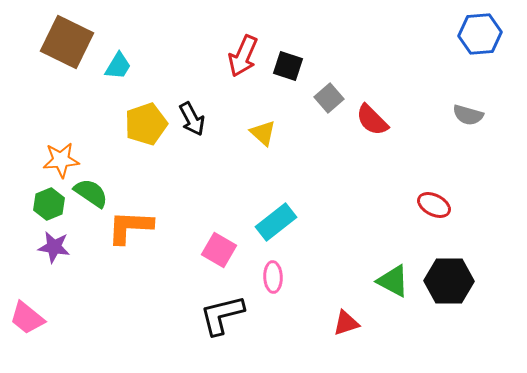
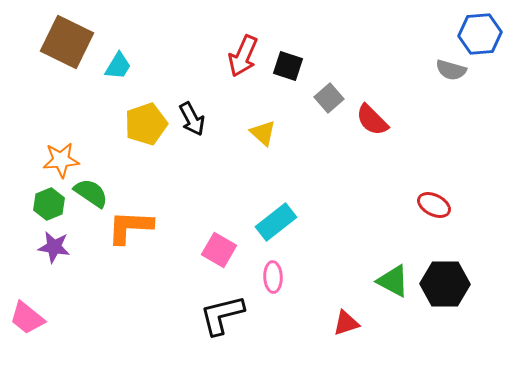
gray semicircle: moved 17 px left, 45 px up
black hexagon: moved 4 px left, 3 px down
